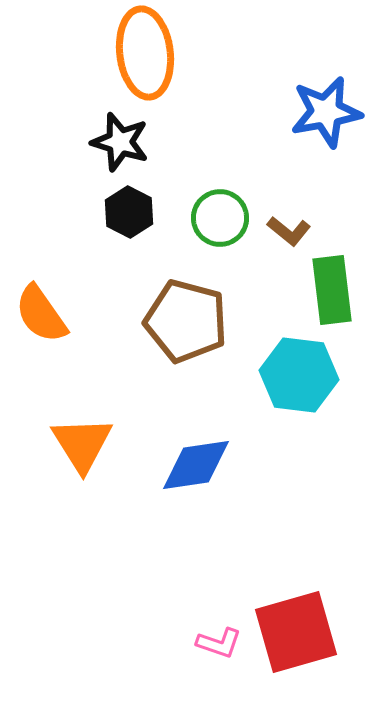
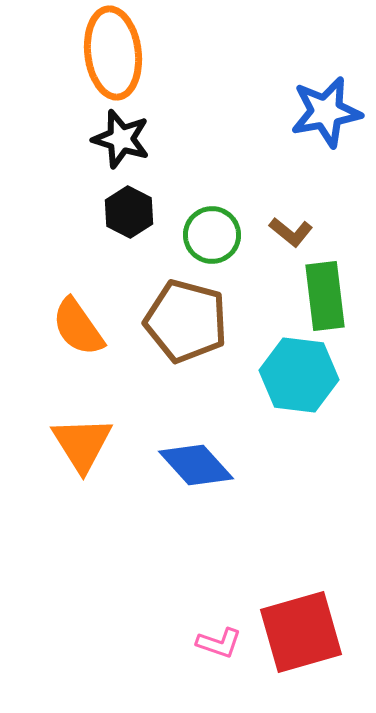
orange ellipse: moved 32 px left
black star: moved 1 px right, 3 px up
green circle: moved 8 px left, 17 px down
brown L-shape: moved 2 px right, 1 px down
green rectangle: moved 7 px left, 6 px down
orange semicircle: moved 37 px right, 13 px down
blue diamond: rotated 56 degrees clockwise
red square: moved 5 px right
